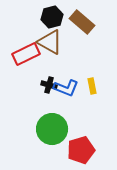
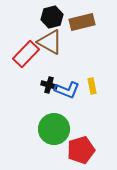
brown rectangle: rotated 55 degrees counterclockwise
red rectangle: rotated 20 degrees counterclockwise
blue L-shape: moved 1 px right, 2 px down
green circle: moved 2 px right
